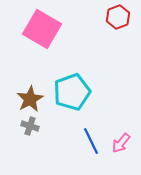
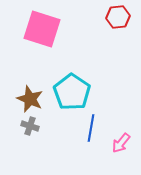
red hexagon: rotated 15 degrees clockwise
pink square: rotated 12 degrees counterclockwise
cyan pentagon: rotated 18 degrees counterclockwise
brown star: rotated 20 degrees counterclockwise
blue line: moved 13 px up; rotated 36 degrees clockwise
